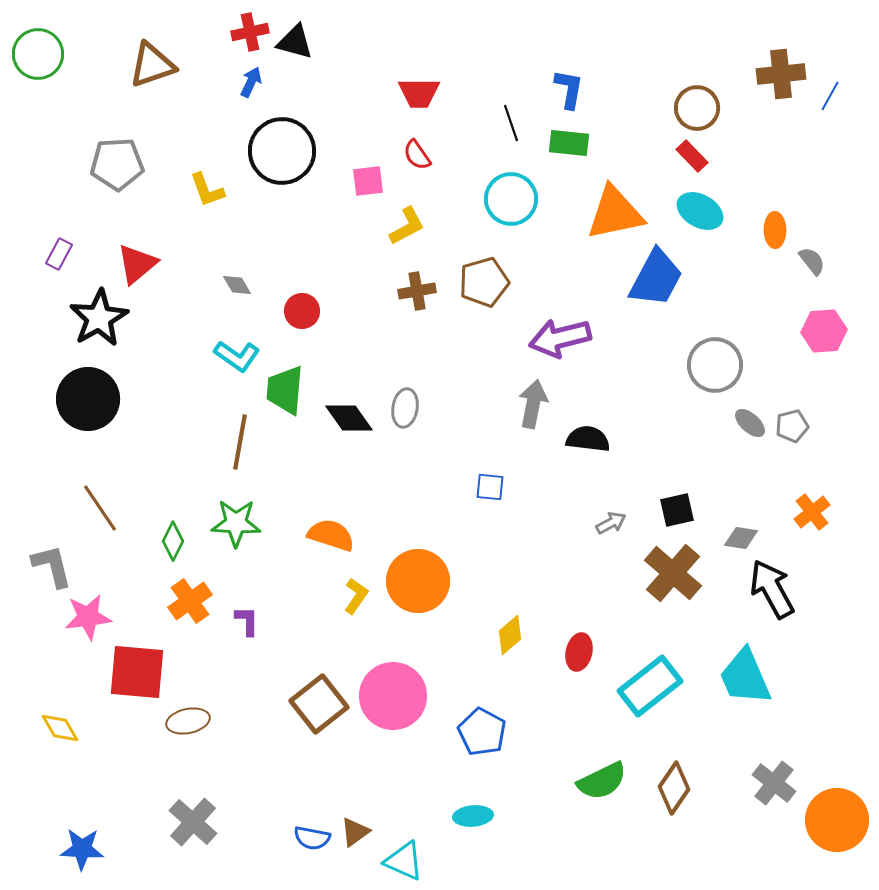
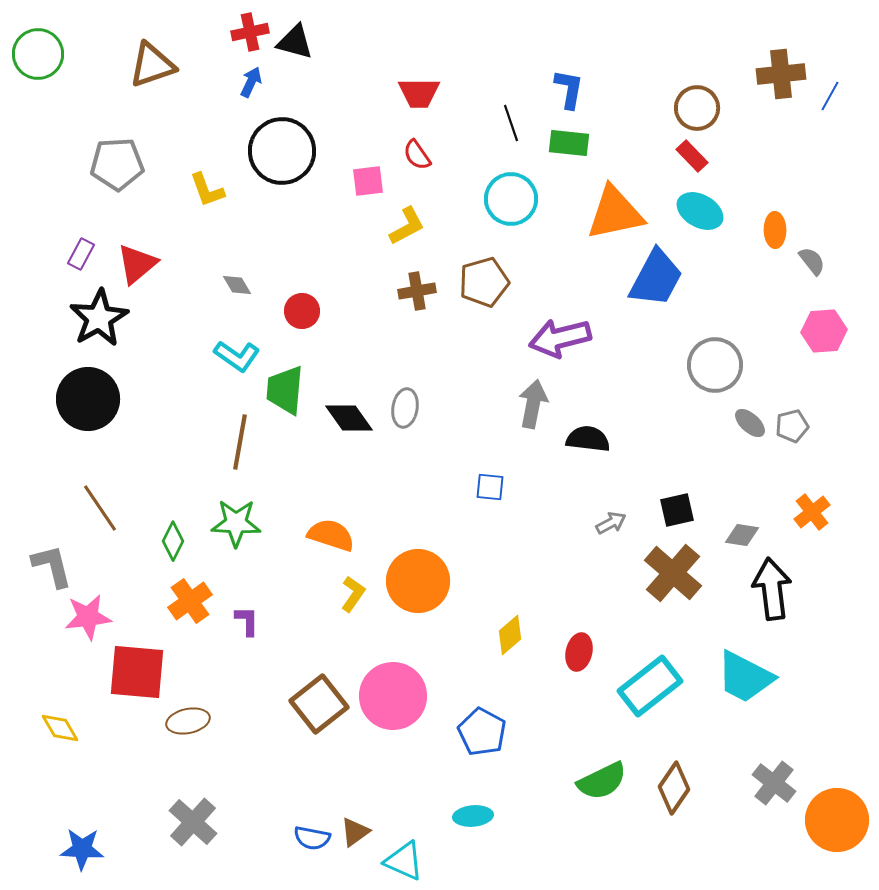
purple rectangle at (59, 254): moved 22 px right
gray diamond at (741, 538): moved 1 px right, 3 px up
black arrow at (772, 589): rotated 22 degrees clockwise
yellow L-shape at (356, 596): moved 3 px left, 2 px up
cyan trapezoid at (745, 677): rotated 40 degrees counterclockwise
